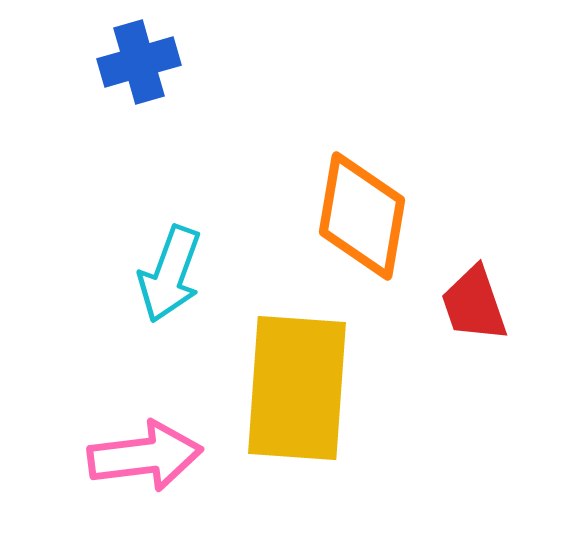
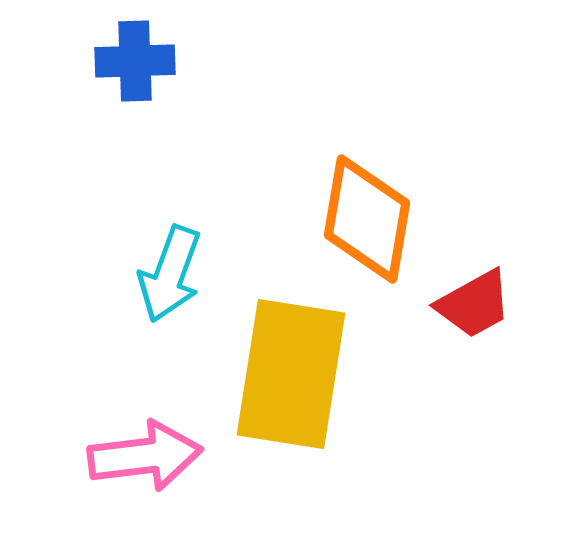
blue cross: moved 4 px left, 1 px up; rotated 14 degrees clockwise
orange diamond: moved 5 px right, 3 px down
red trapezoid: rotated 100 degrees counterclockwise
yellow rectangle: moved 6 px left, 14 px up; rotated 5 degrees clockwise
